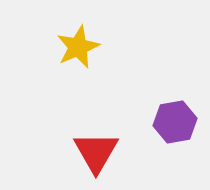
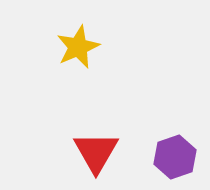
purple hexagon: moved 35 px down; rotated 9 degrees counterclockwise
